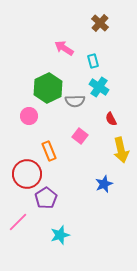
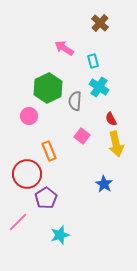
gray semicircle: rotated 96 degrees clockwise
pink square: moved 2 px right
yellow arrow: moved 5 px left, 6 px up
blue star: rotated 18 degrees counterclockwise
